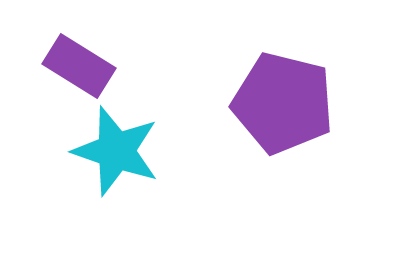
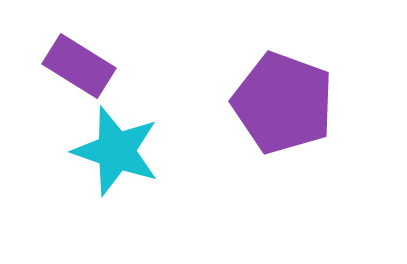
purple pentagon: rotated 6 degrees clockwise
